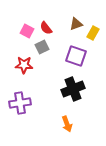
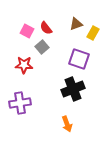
gray square: rotated 16 degrees counterclockwise
purple square: moved 3 px right, 3 px down
